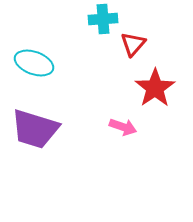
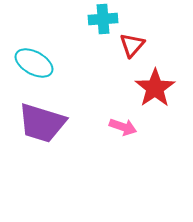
red triangle: moved 1 px left, 1 px down
cyan ellipse: rotated 9 degrees clockwise
purple trapezoid: moved 7 px right, 6 px up
